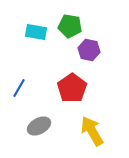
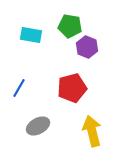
cyan rectangle: moved 5 px left, 3 px down
purple hexagon: moved 2 px left, 3 px up; rotated 10 degrees clockwise
red pentagon: rotated 20 degrees clockwise
gray ellipse: moved 1 px left
yellow arrow: rotated 16 degrees clockwise
